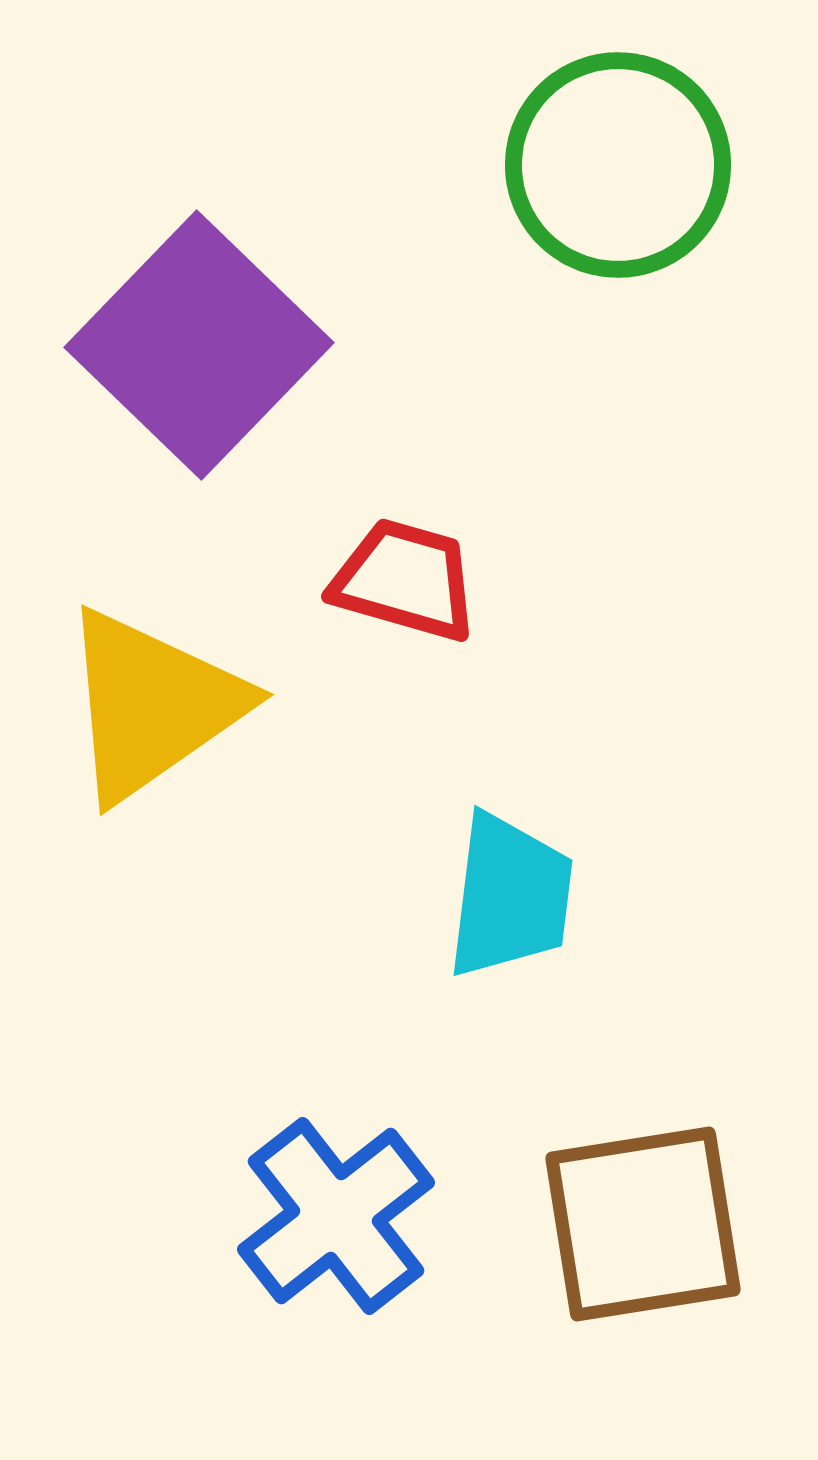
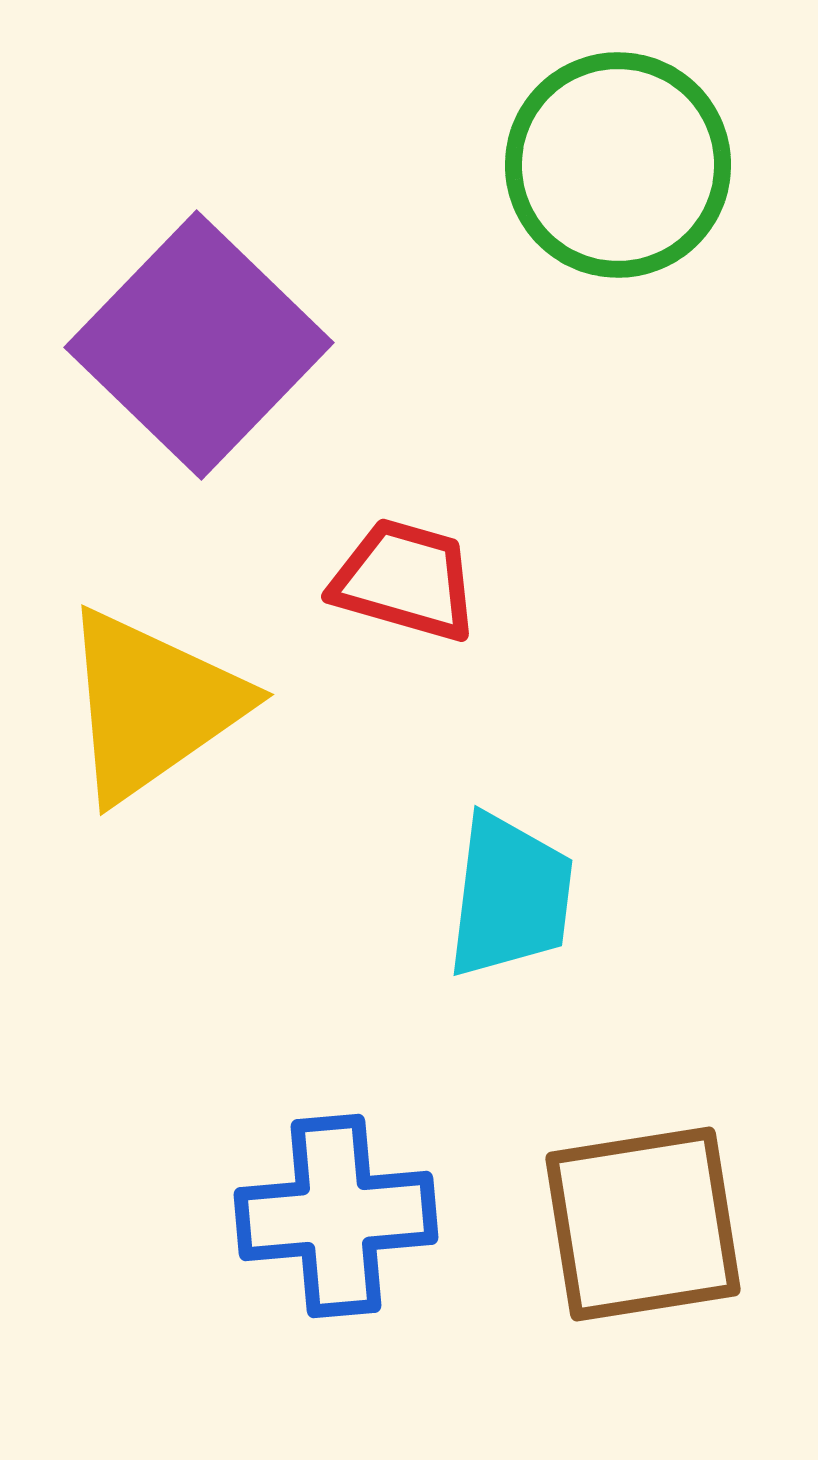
blue cross: rotated 33 degrees clockwise
